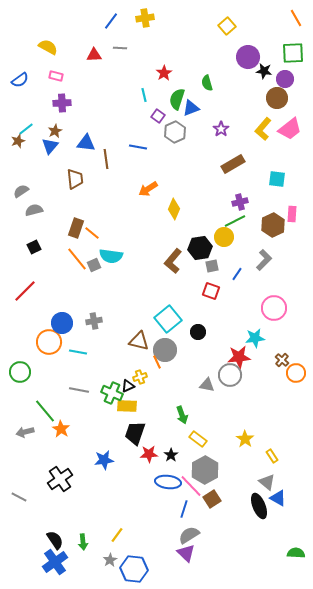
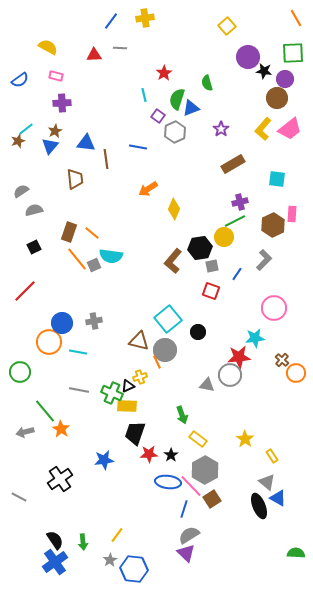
brown rectangle at (76, 228): moved 7 px left, 4 px down
